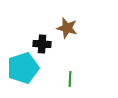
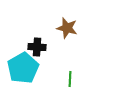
black cross: moved 5 px left, 3 px down
cyan pentagon: rotated 12 degrees counterclockwise
